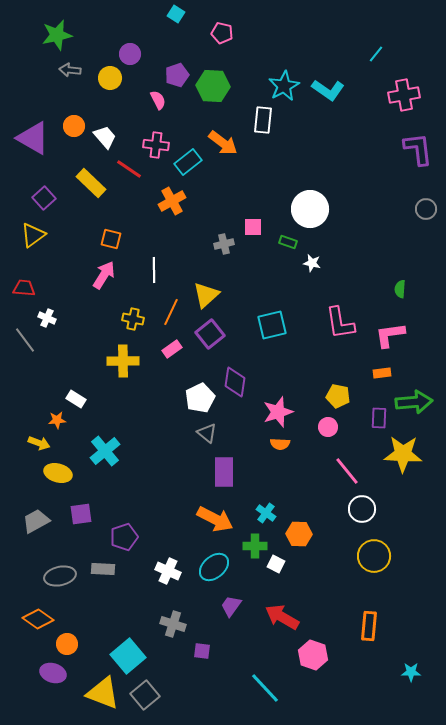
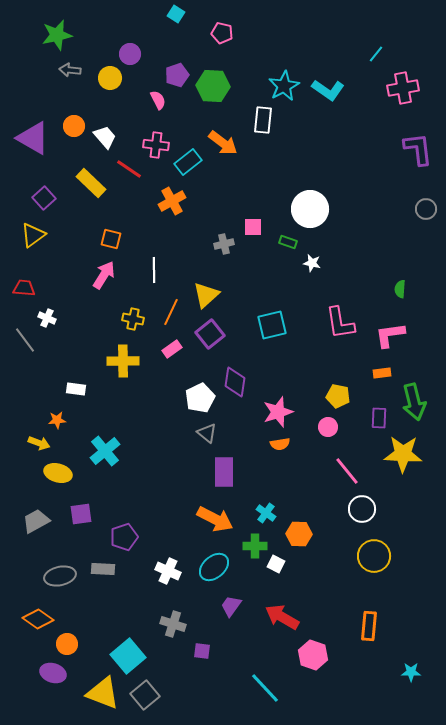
pink cross at (404, 95): moved 1 px left, 7 px up
white rectangle at (76, 399): moved 10 px up; rotated 24 degrees counterclockwise
green arrow at (414, 402): rotated 81 degrees clockwise
orange semicircle at (280, 444): rotated 12 degrees counterclockwise
